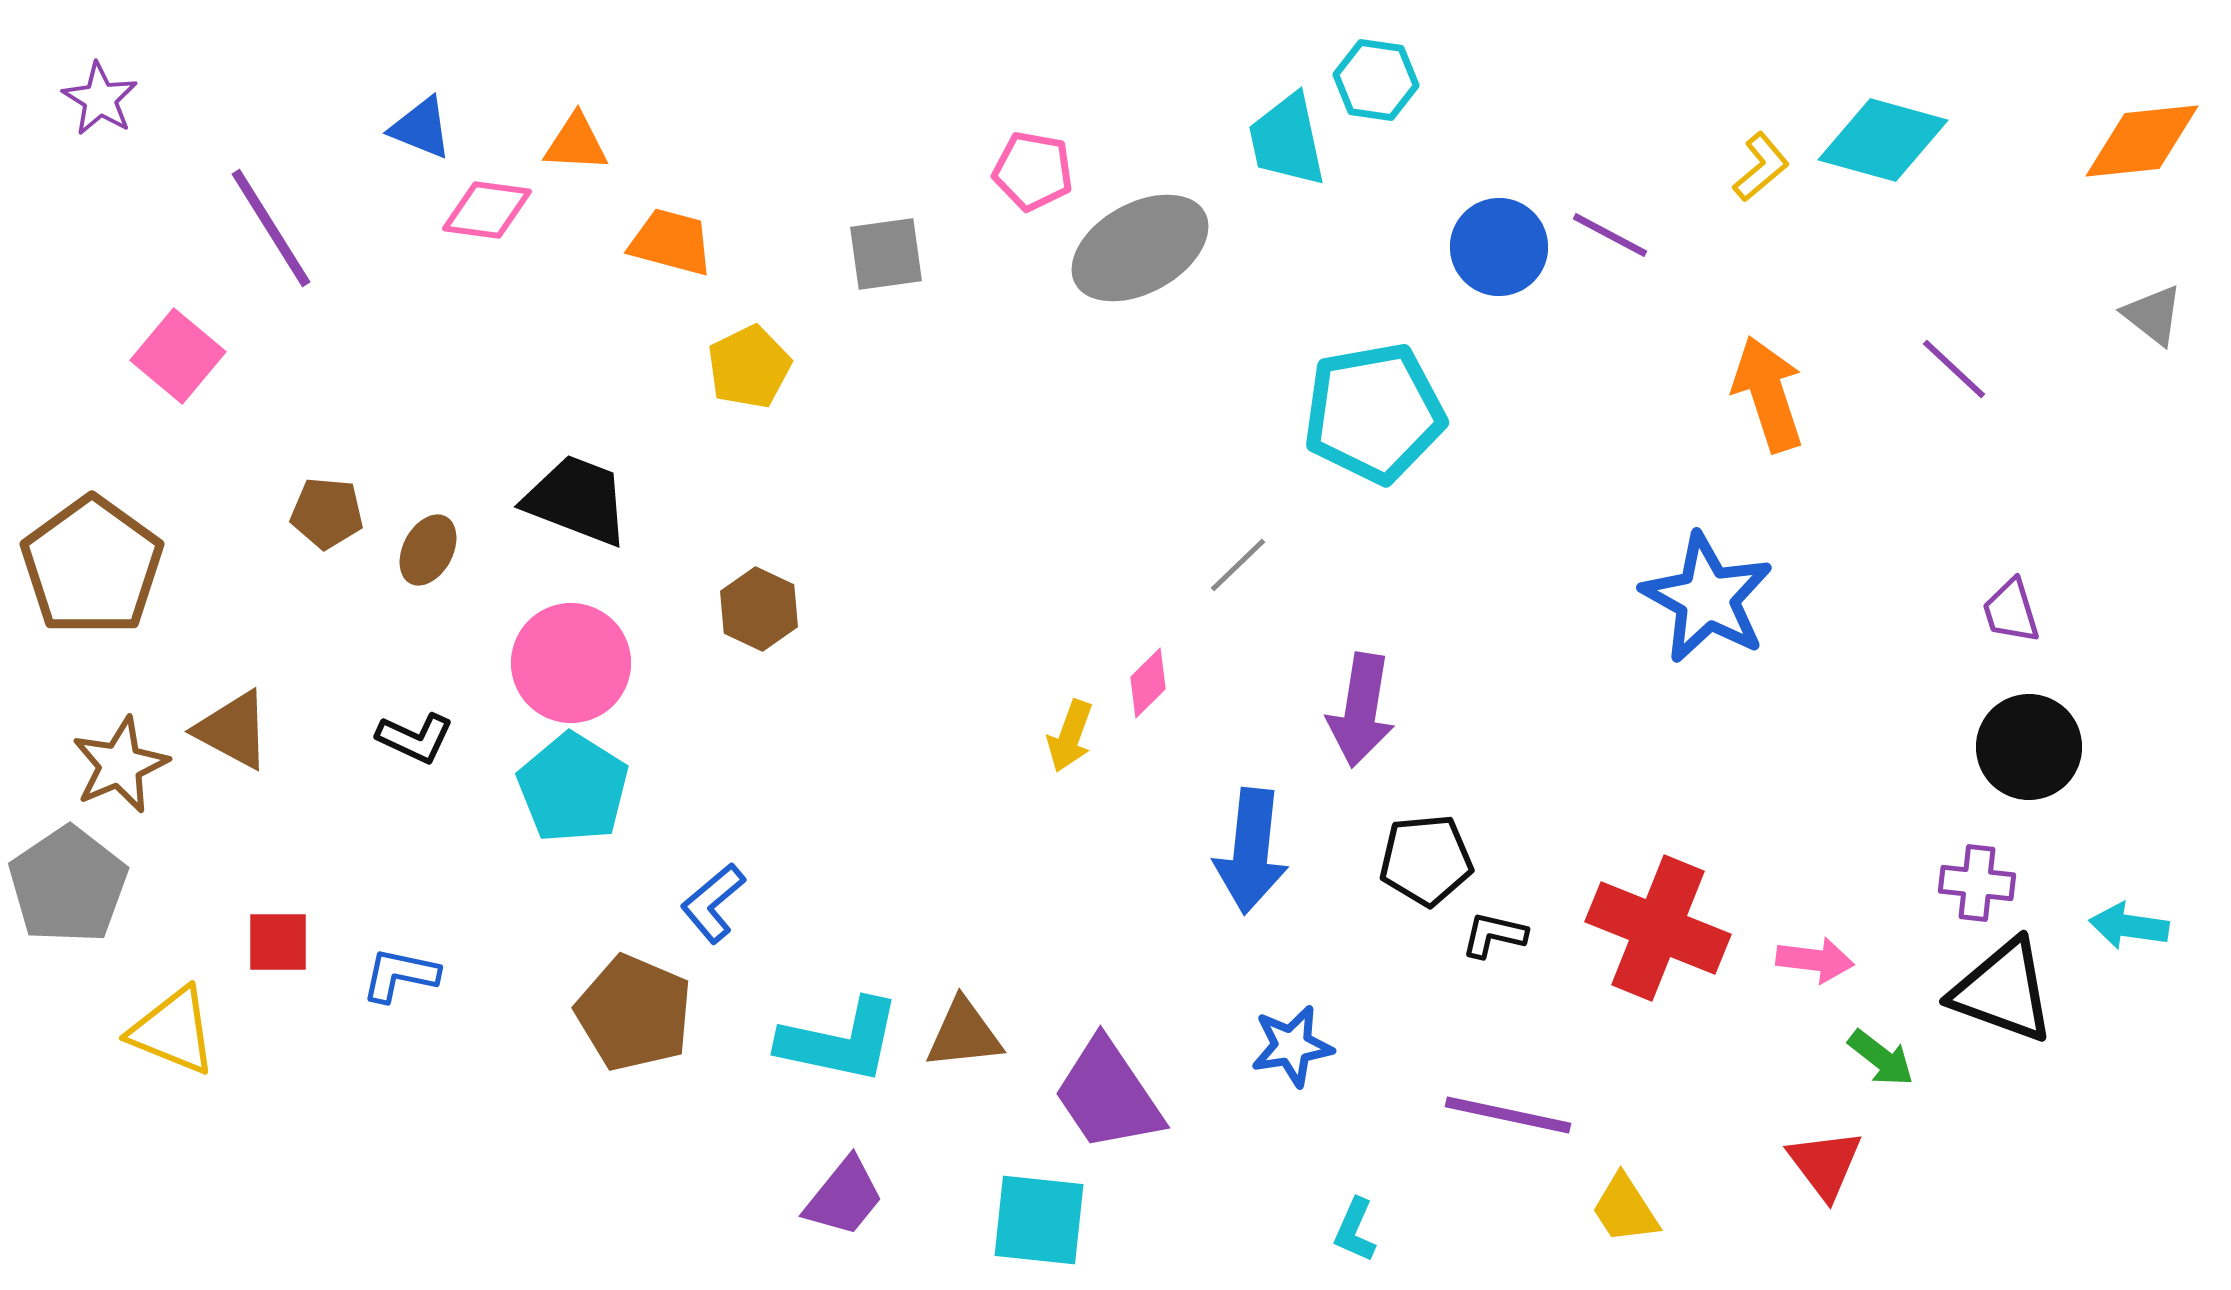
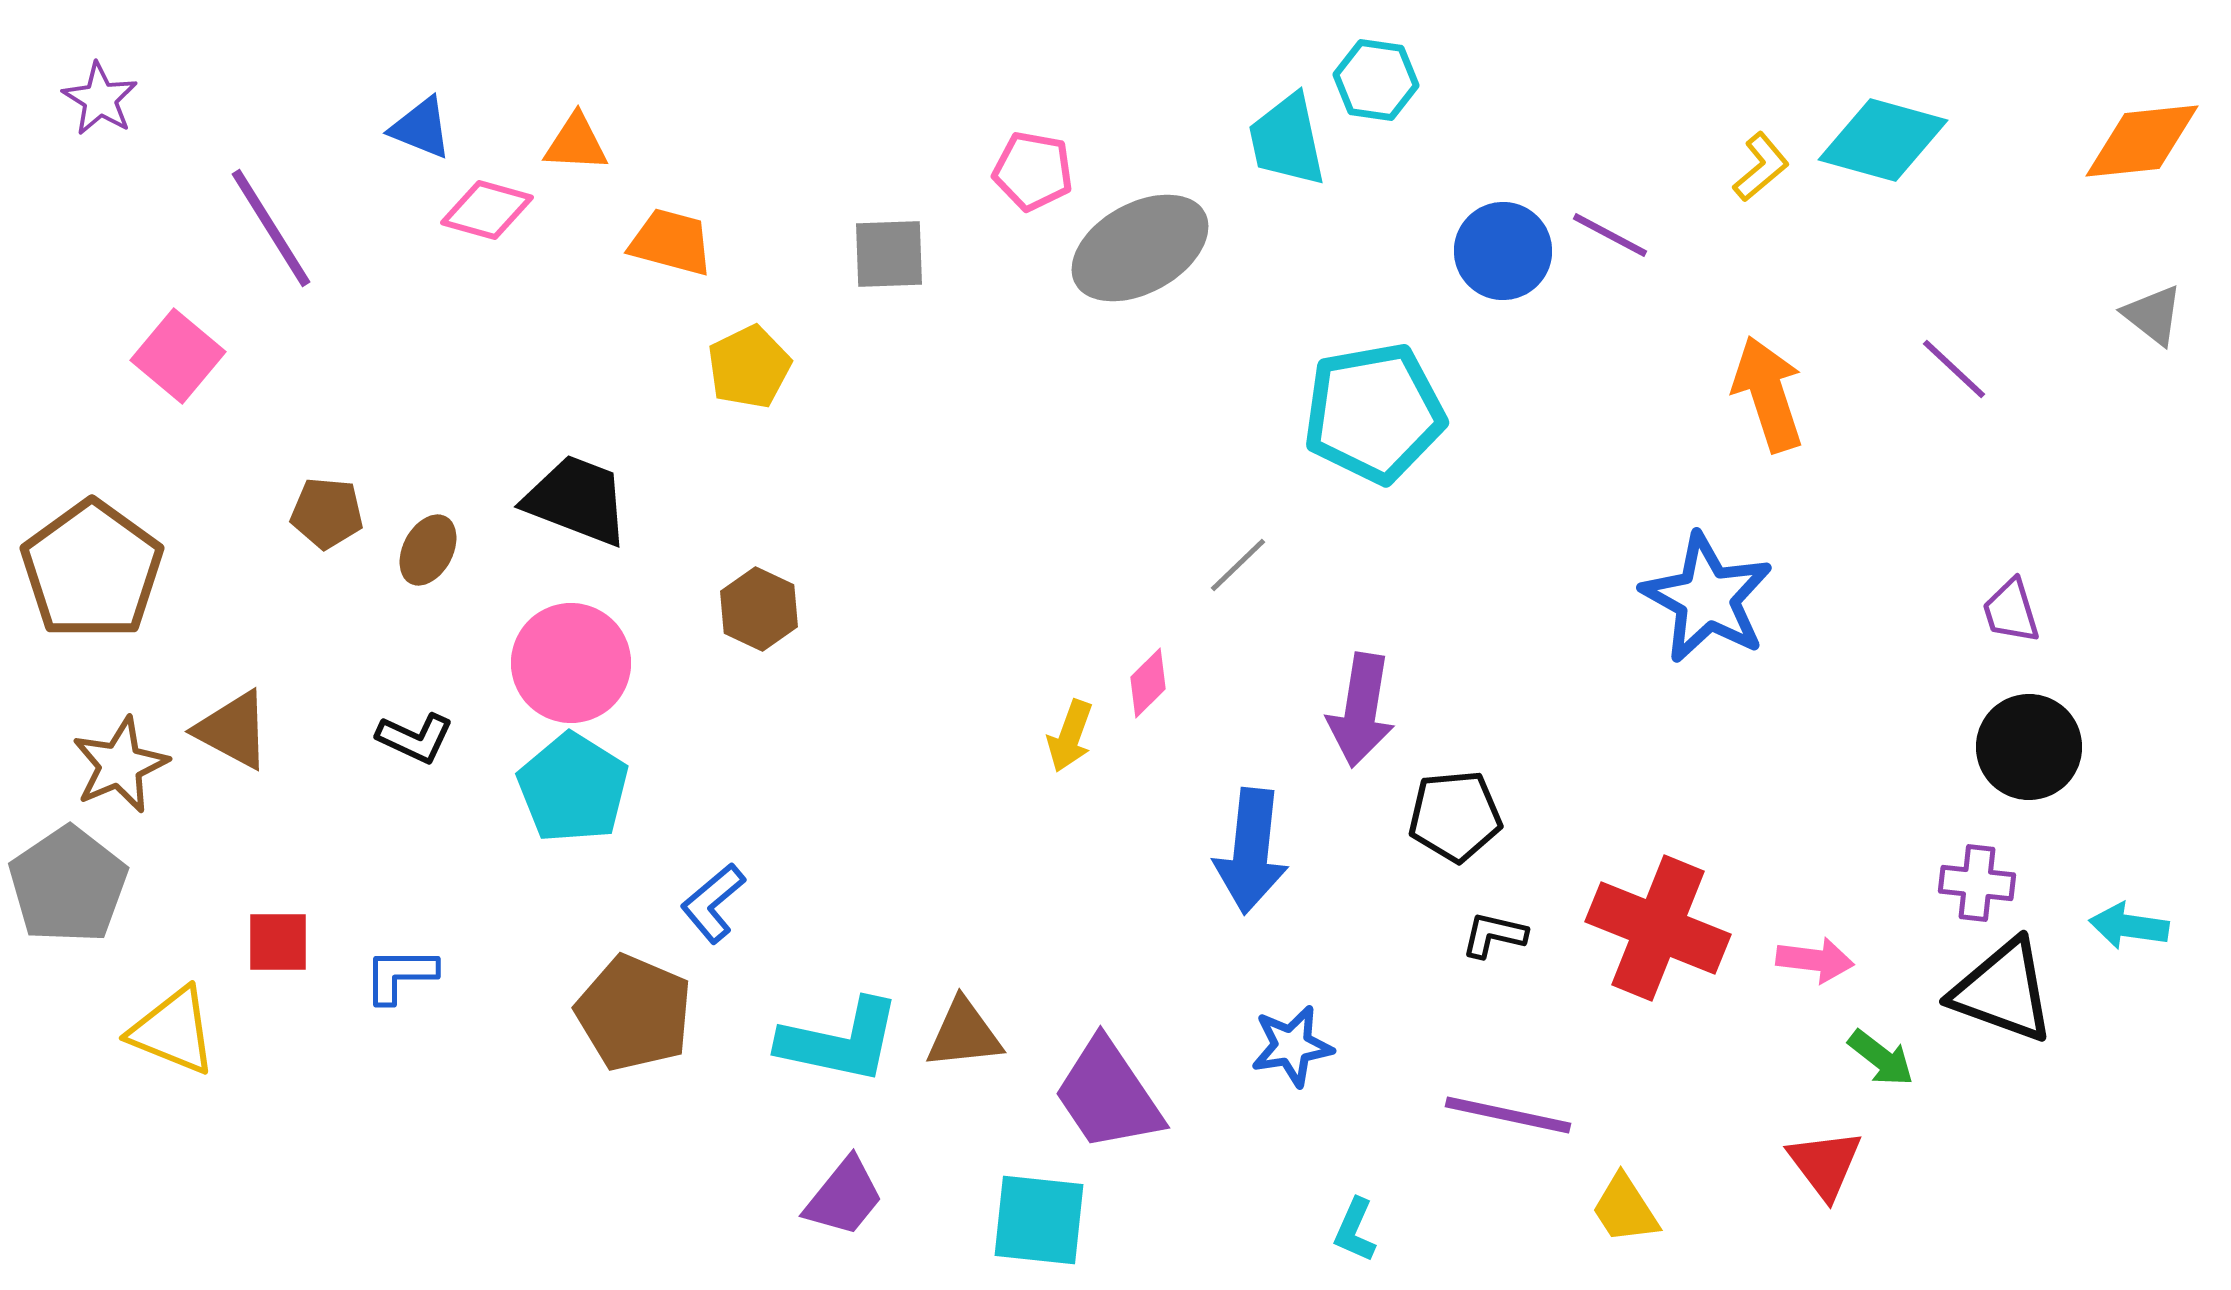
pink diamond at (487, 210): rotated 8 degrees clockwise
blue circle at (1499, 247): moved 4 px right, 4 px down
gray square at (886, 254): moved 3 px right; rotated 6 degrees clockwise
brown pentagon at (92, 566): moved 4 px down
black pentagon at (1426, 860): moved 29 px right, 44 px up
blue L-shape at (400, 975): rotated 12 degrees counterclockwise
